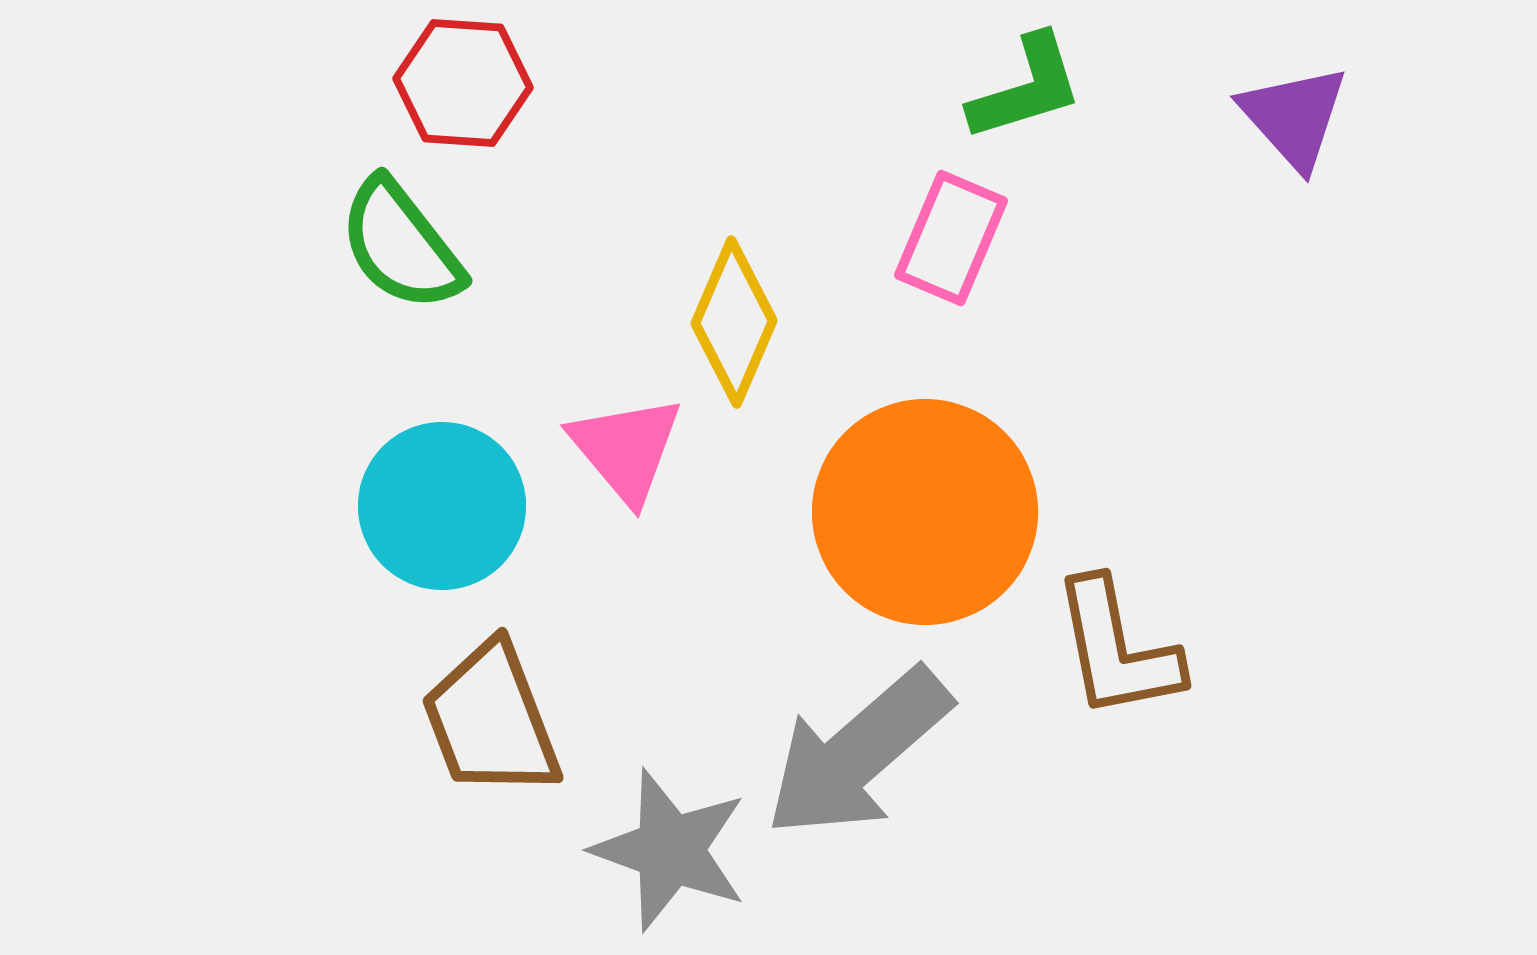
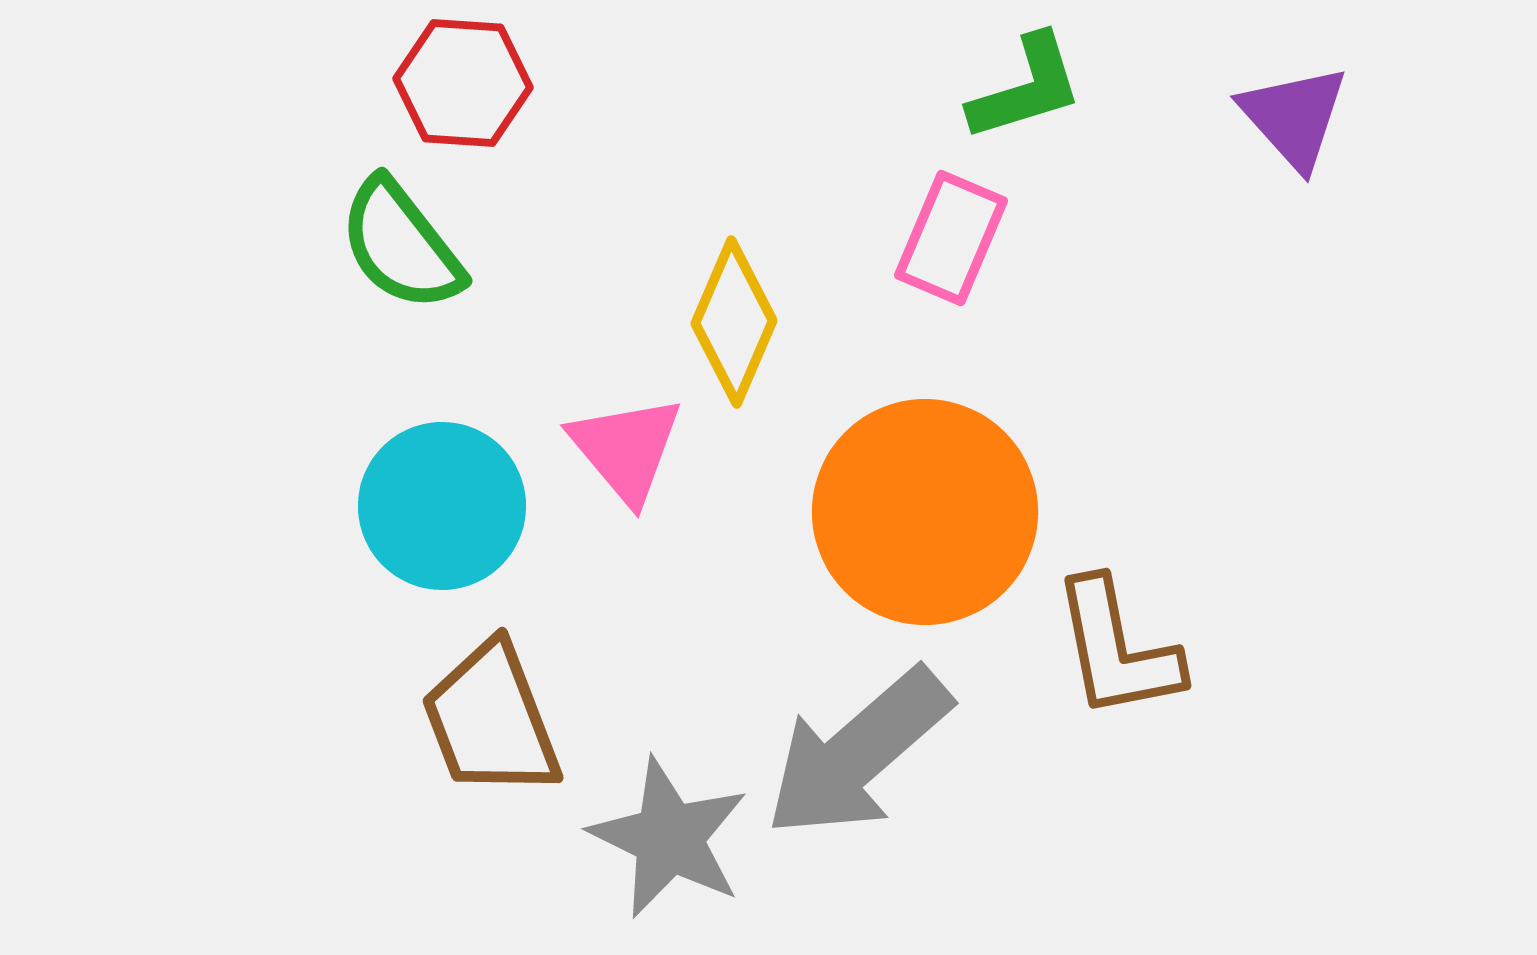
gray star: moved 1 px left, 12 px up; rotated 6 degrees clockwise
